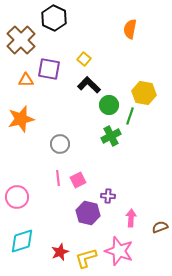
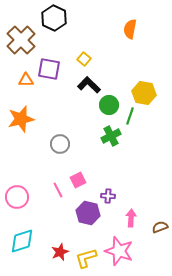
pink line: moved 12 px down; rotated 21 degrees counterclockwise
